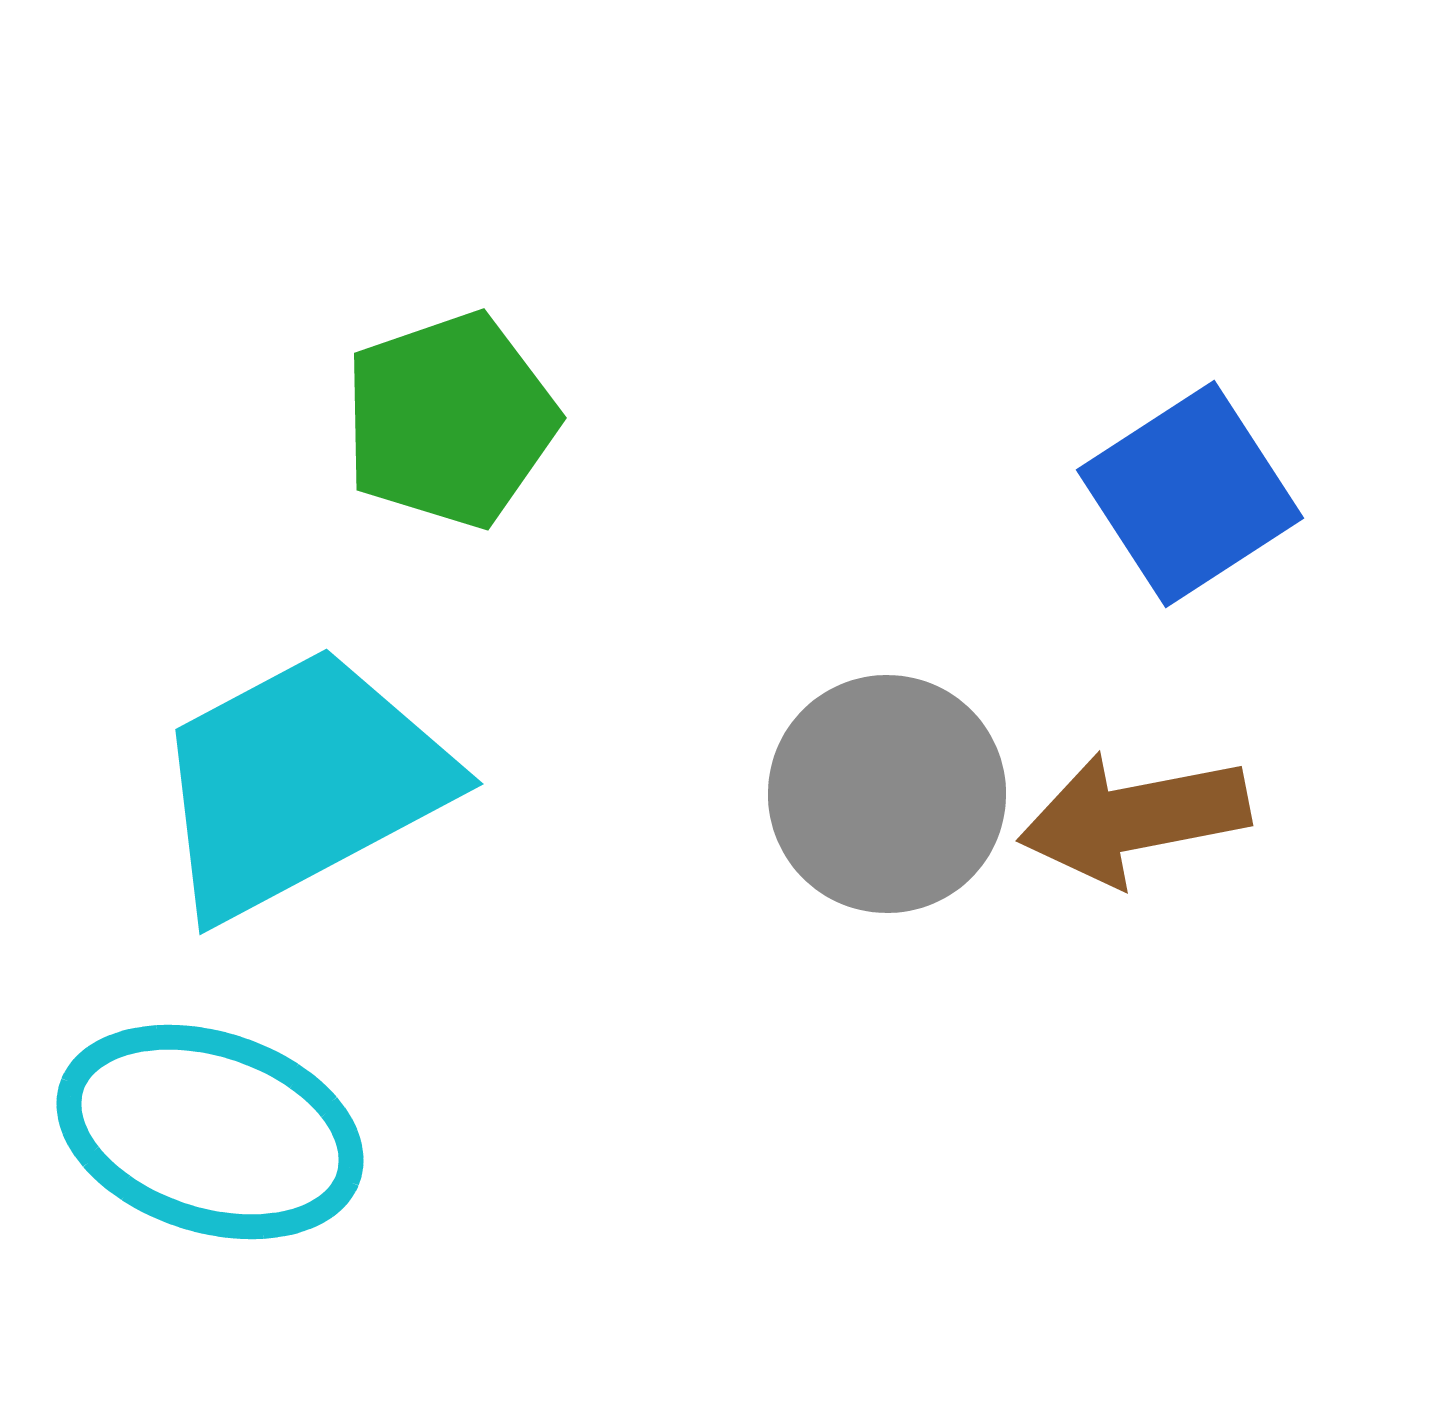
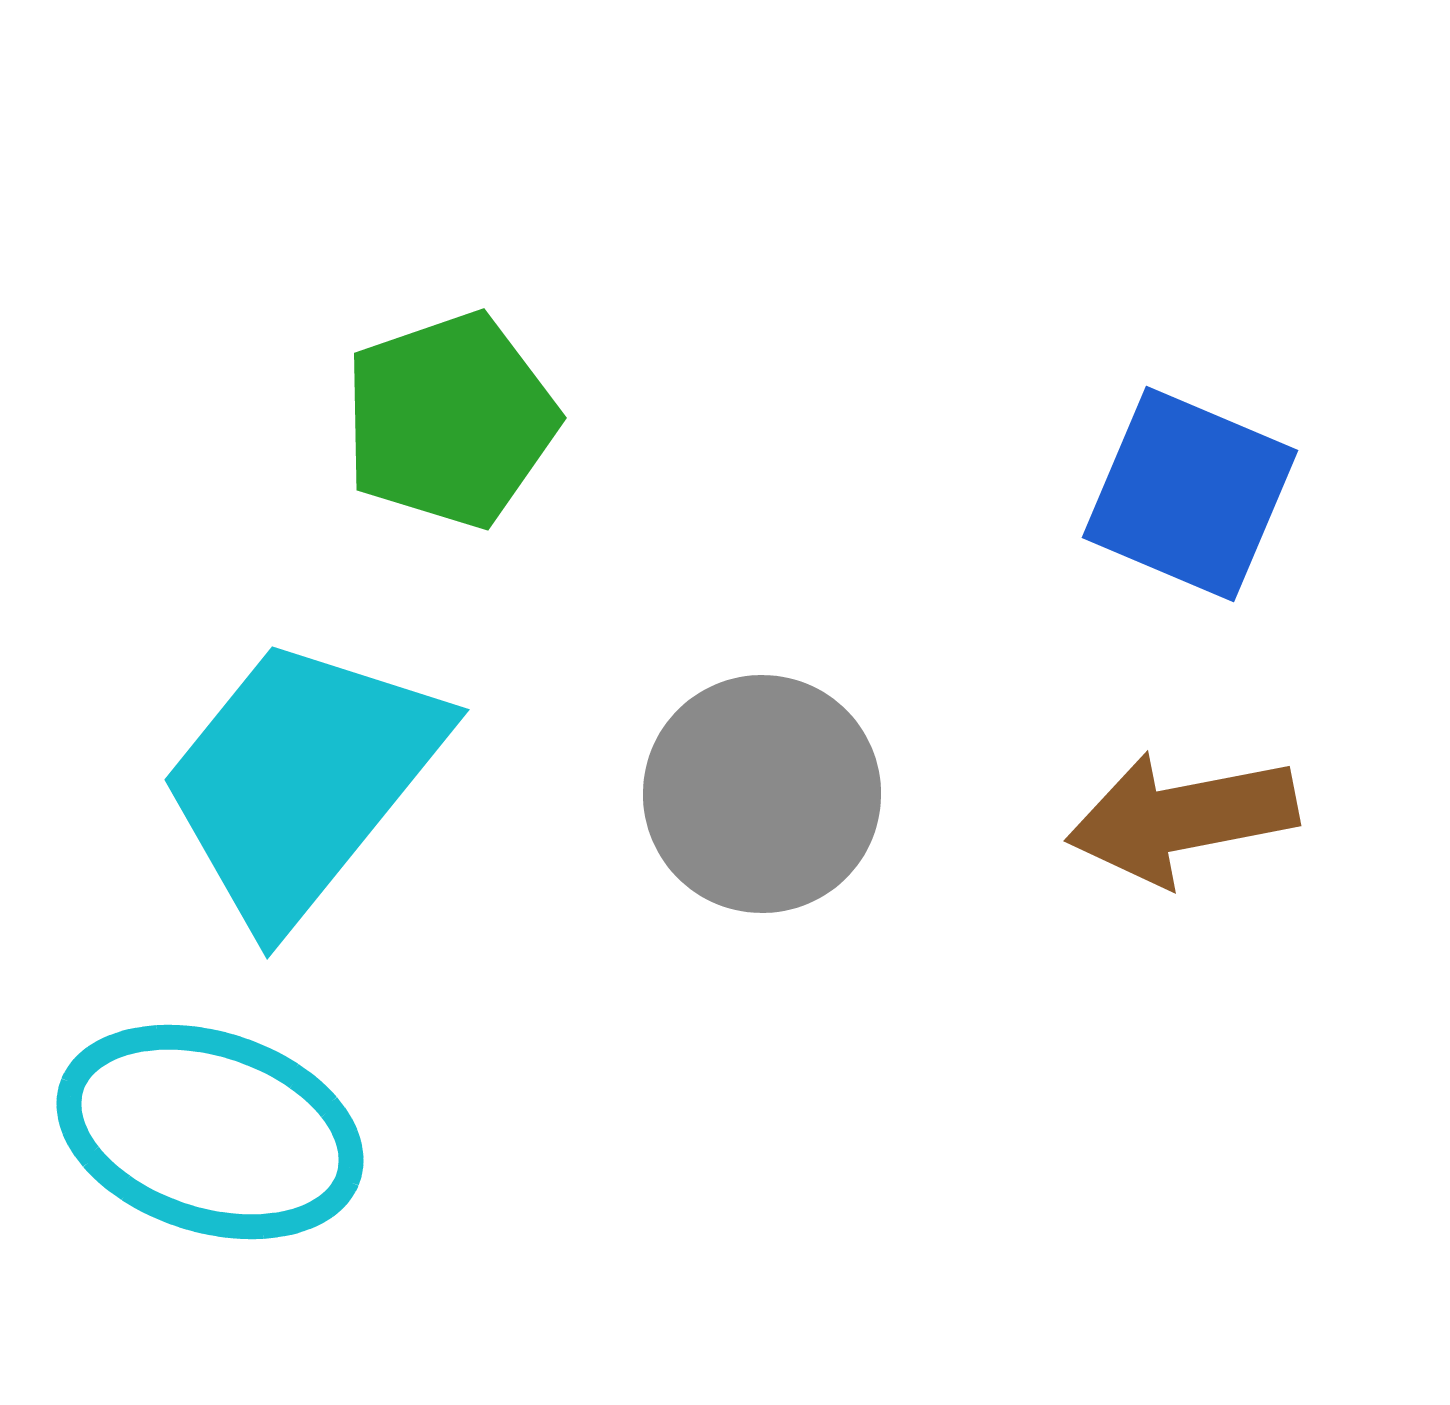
blue square: rotated 34 degrees counterclockwise
cyan trapezoid: moved 3 px up; rotated 23 degrees counterclockwise
gray circle: moved 125 px left
brown arrow: moved 48 px right
